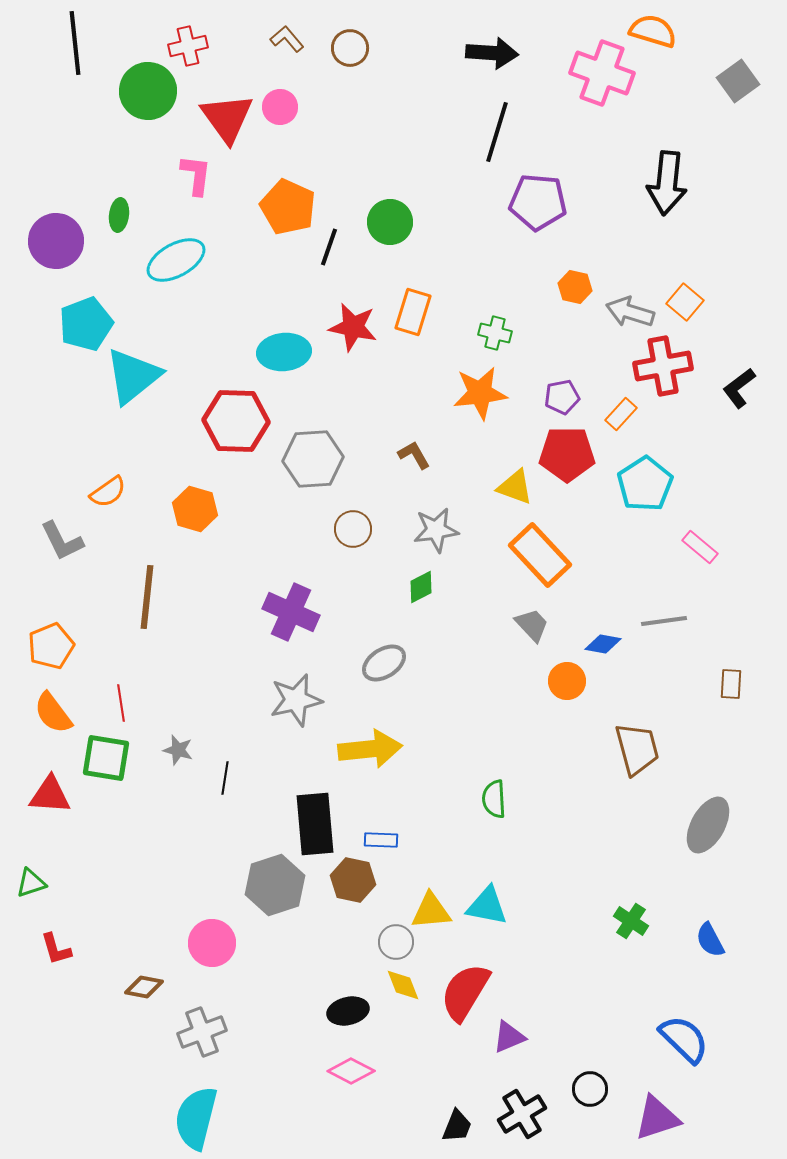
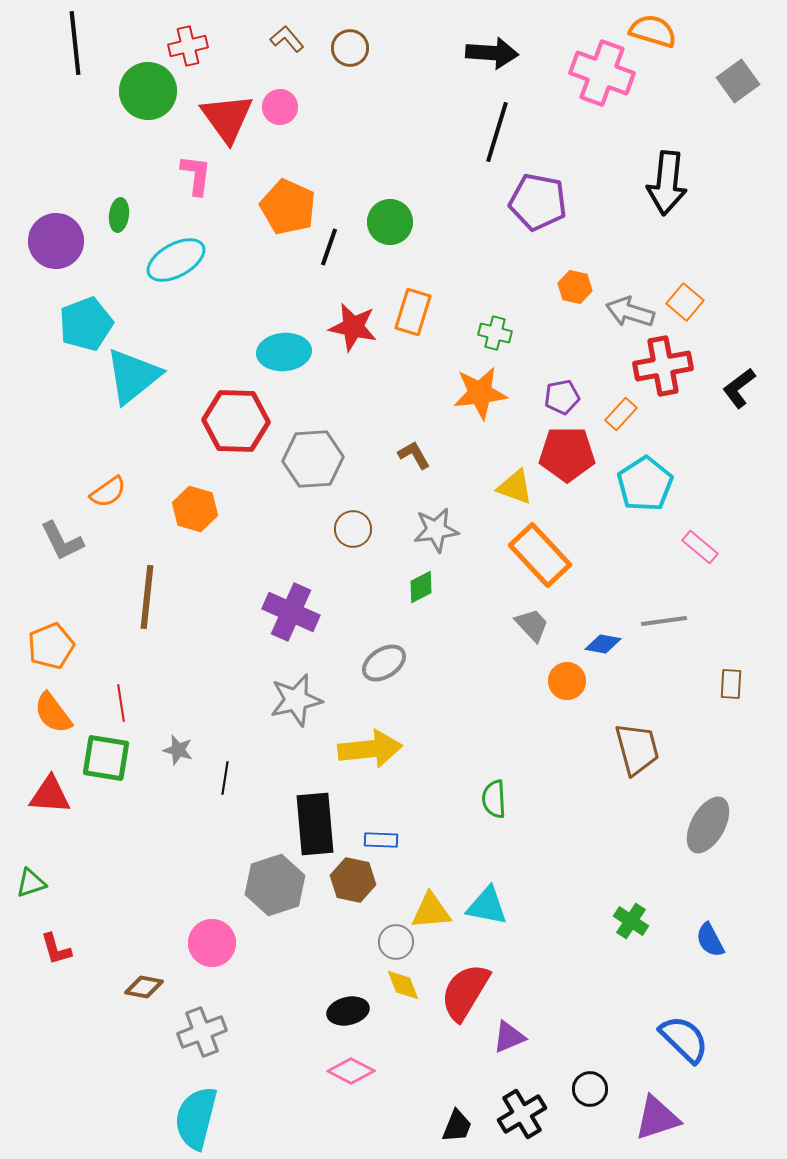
purple pentagon at (538, 202): rotated 6 degrees clockwise
